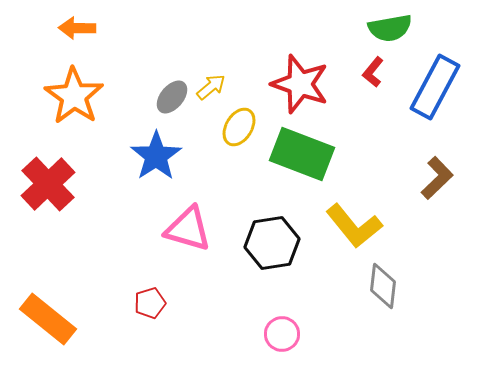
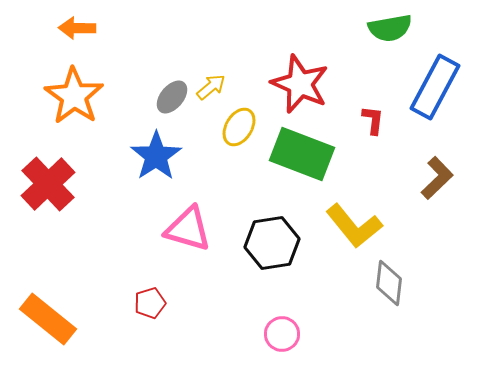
red L-shape: moved 48 px down; rotated 148 degrees clockwise
red star: rotated 4 degrees clockwise
gray diamond: moved 6 px right, 3 px up
